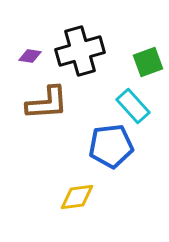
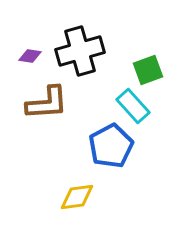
green square: moved 8 px down
blue pentagon: rotated 21 degrees counterclockwise
